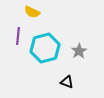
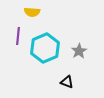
yellow semicircle: rotated 21 degrees counterclockwise
cyan hexagon: rotated 8 degrees counterclockwise
